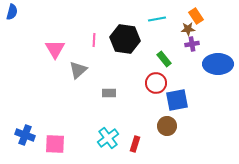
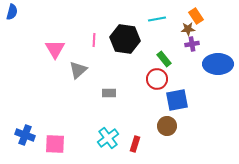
red circle: moved 1 px right, 4 px up
